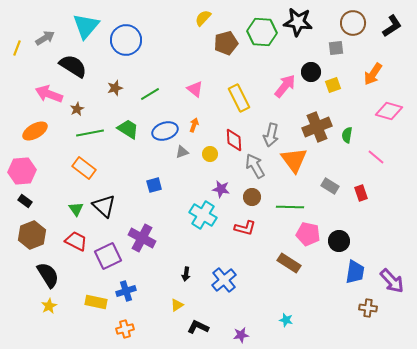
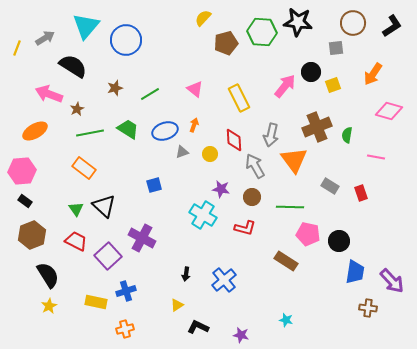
pink line at (376, 157): rotated 30 degrees counterclockwise
purple square at (108, 256): rotated 16 degrees counterclockwise
brown rectangle at (289, 263): moved 3 px left, 2 px up
purple star at (241, 335): rotated 21 degrees clockwise
